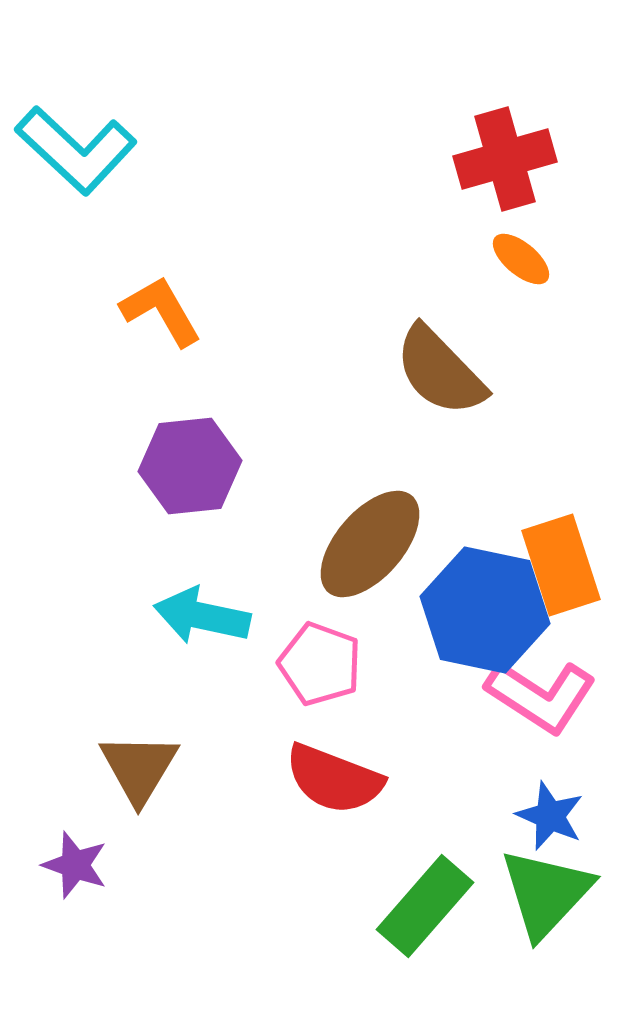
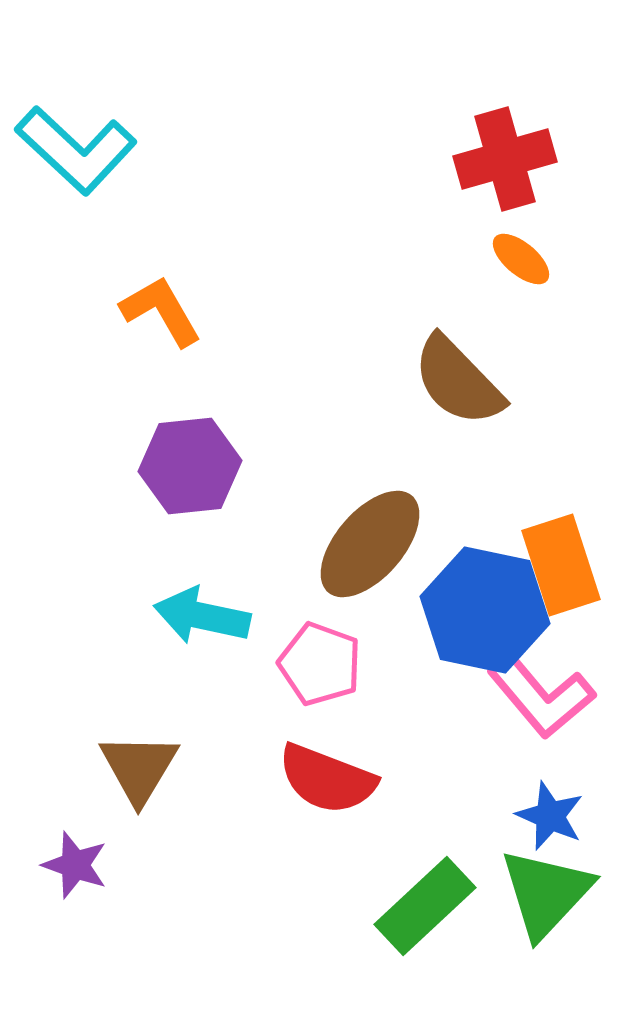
brown semicircle: moved 18 px right, 10 px down
pink L-shape: rotated 17 degrees clockwise
red semicircle: moved 7 px left
green rectangle: rotated 6 degrees clockwise
